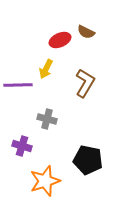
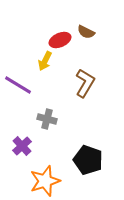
yellow arrow: moved 1 px left, 8 px up
purple line: rotated 32 degrees clockwise
purple cross: rotated 30 degrees clockwise
black pentagon: rotated 8 degrees clockwise
